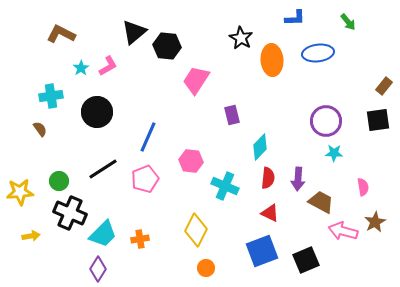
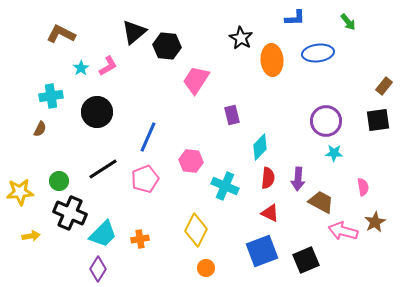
brown semicircle at (40, 129): rotated 63 degrees clockwise
